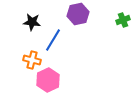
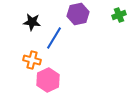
green cross: moved 4 px left, 5 px up
blue line: moved 1 px right, 2 px up
